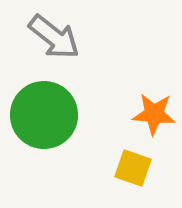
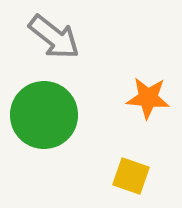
orange star: moved 6 px left, 16 px up
yellow square: moved 2 px left, 8 px down
